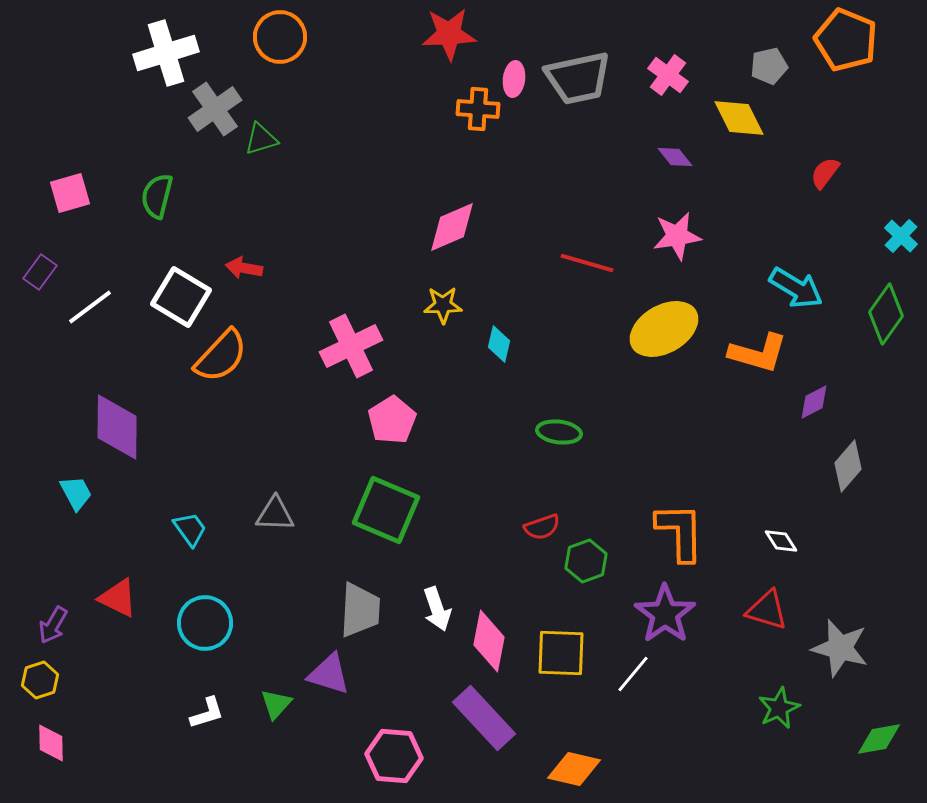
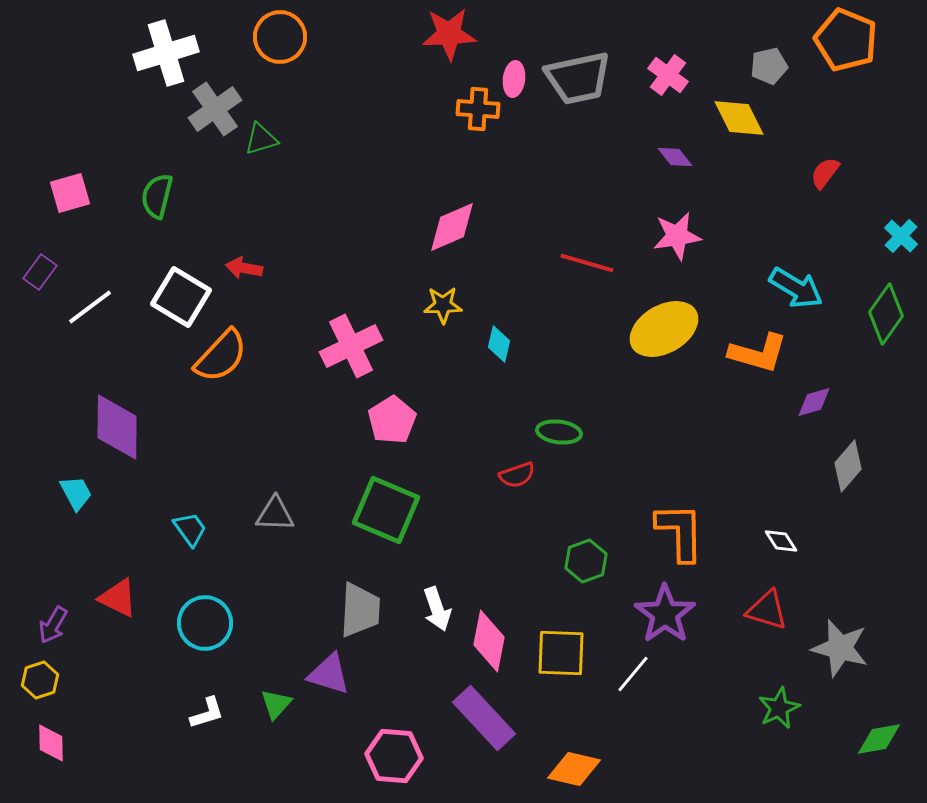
purple diamond at (814, 402): rotated 12 degrees clockwise
red semicircle at (542, 527): moved 25 px left, 52 px up
